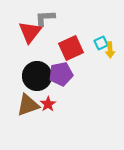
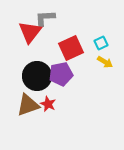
yellow arrow: moved 5 px left, 12 px down; rotated 56 degrees counterclockwise
red star: rotated 14 degrees counterclockwise
